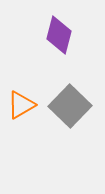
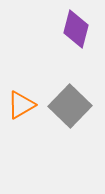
purple diamond: moved 17 px right, 6 px up
